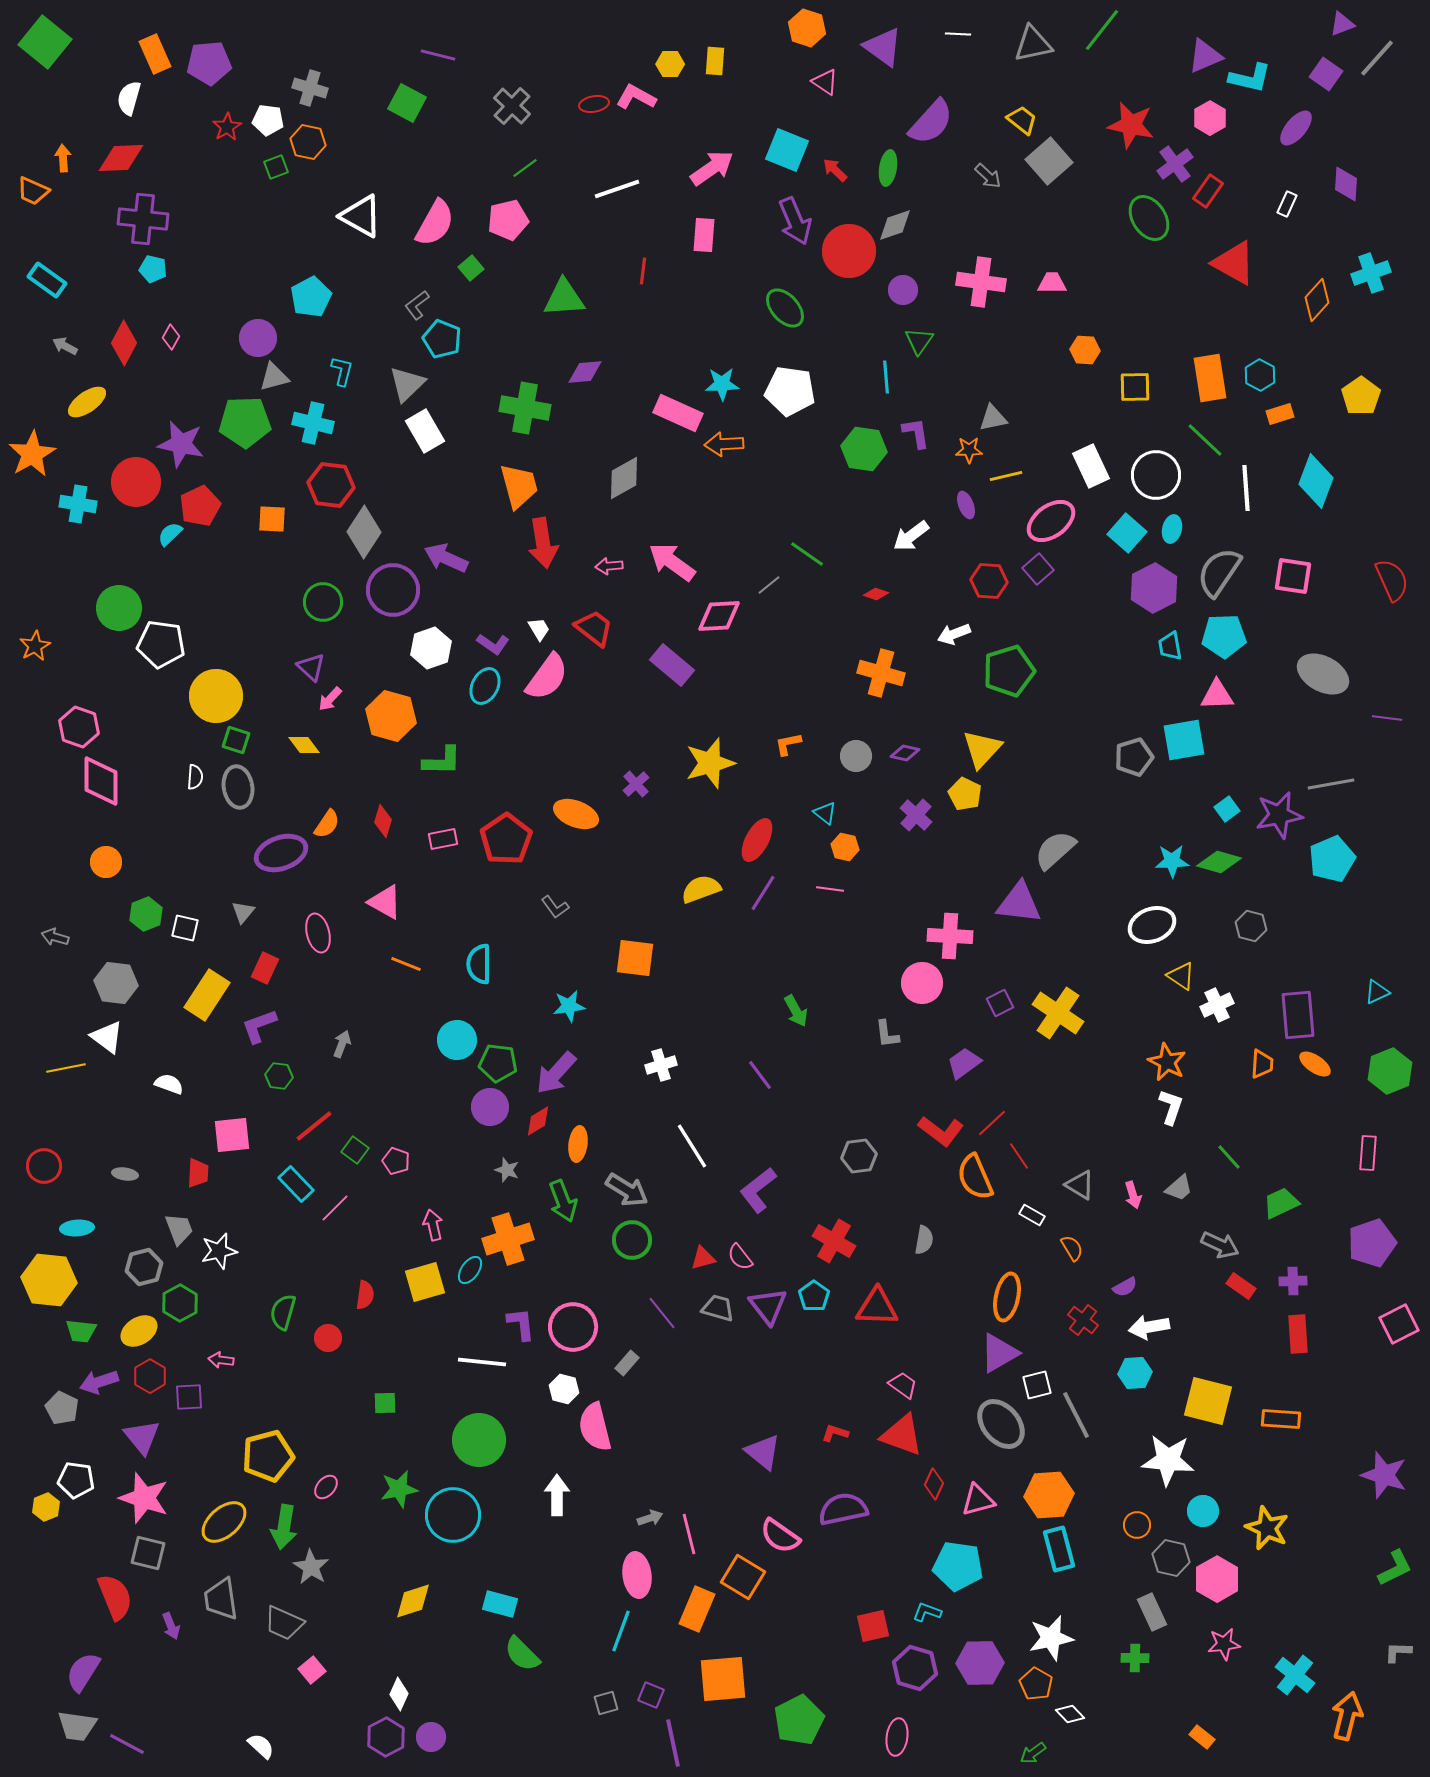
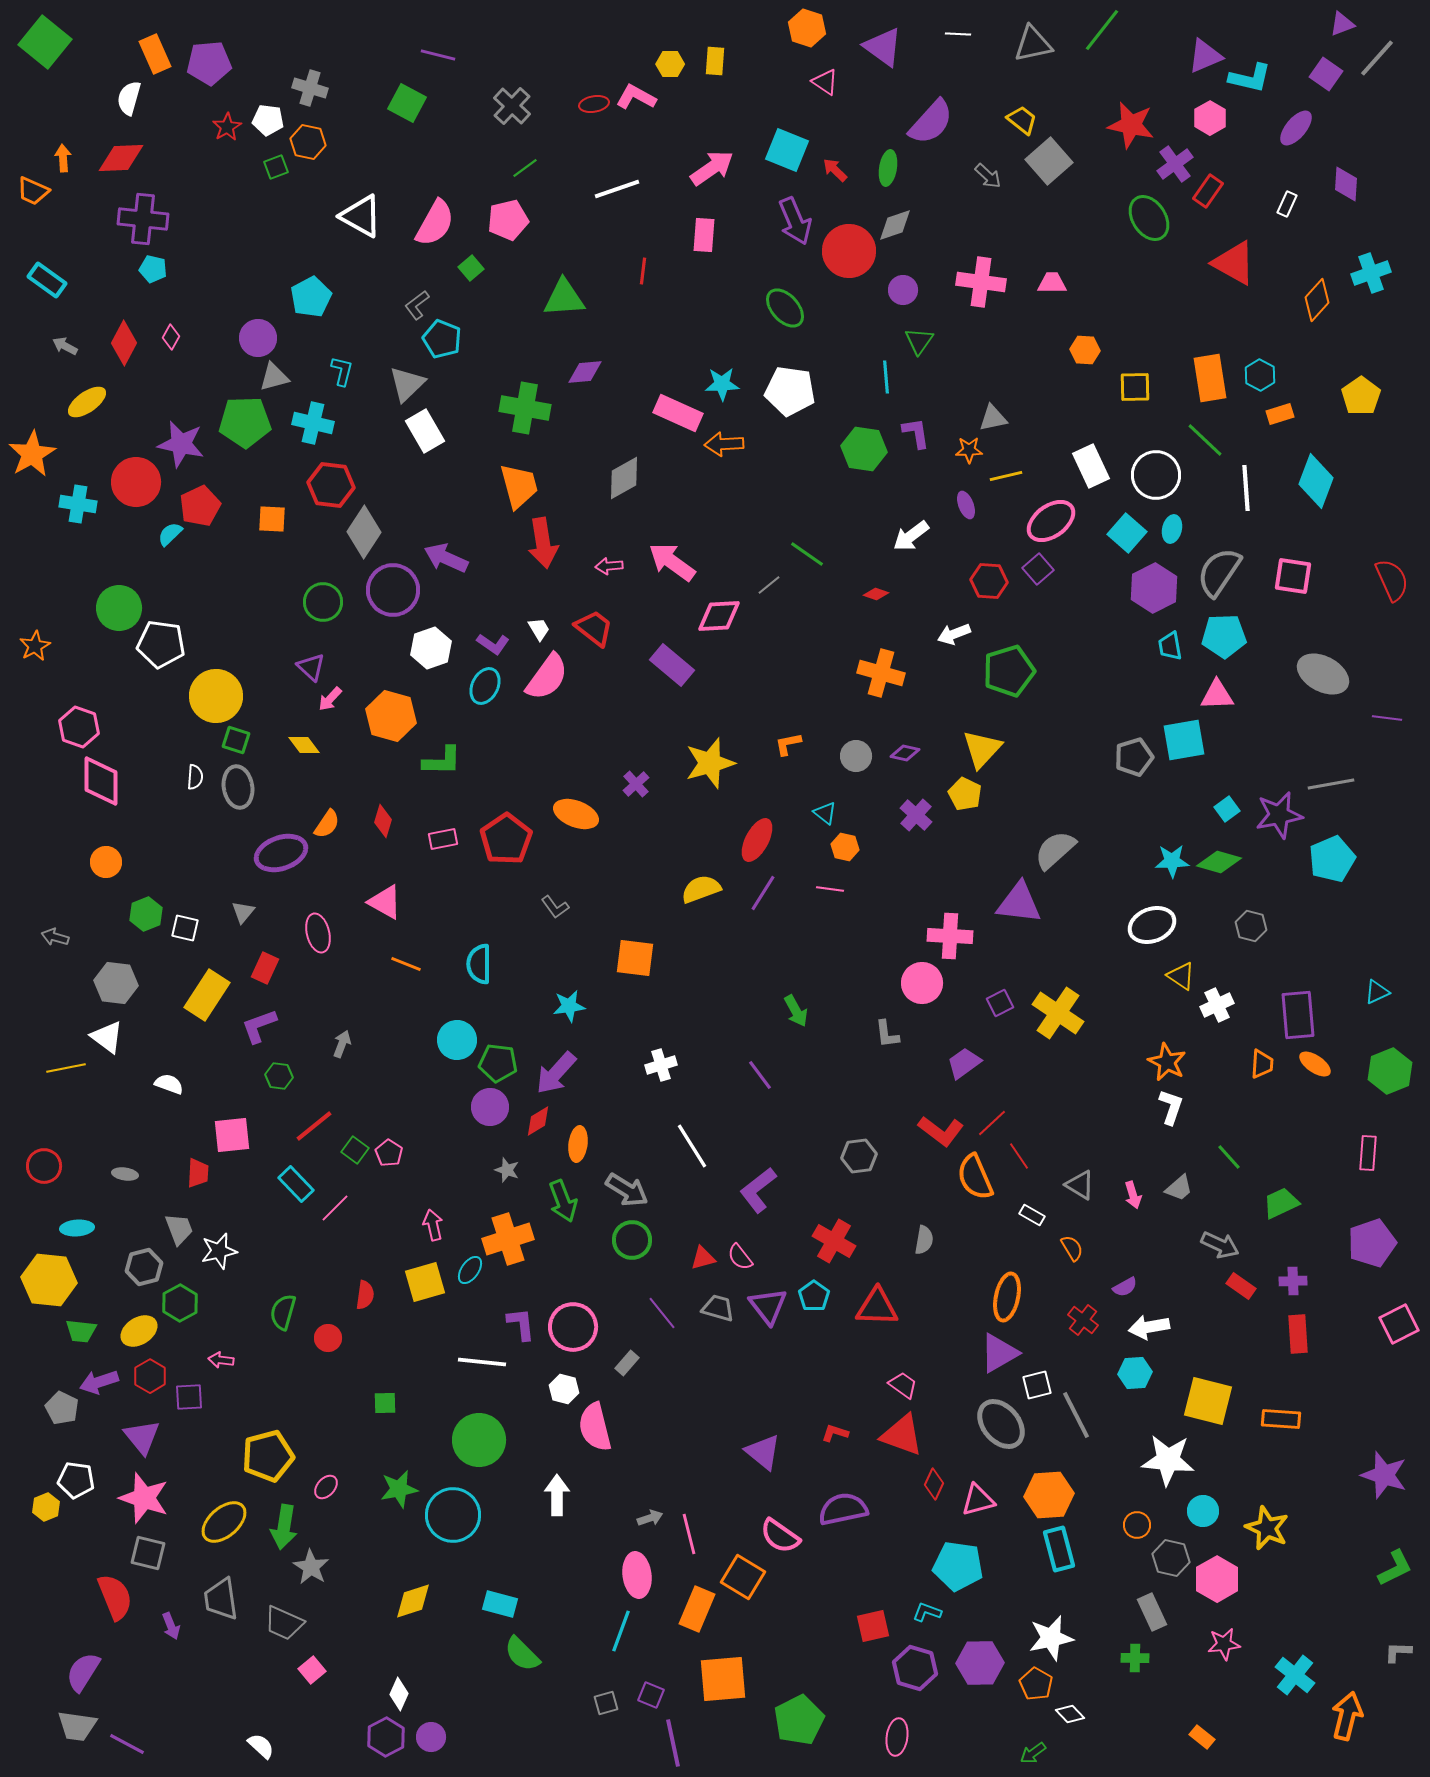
pink pentagon at (396, 1161): moved 7 px left, 8 px up; rotated 12 degrees clockwise
